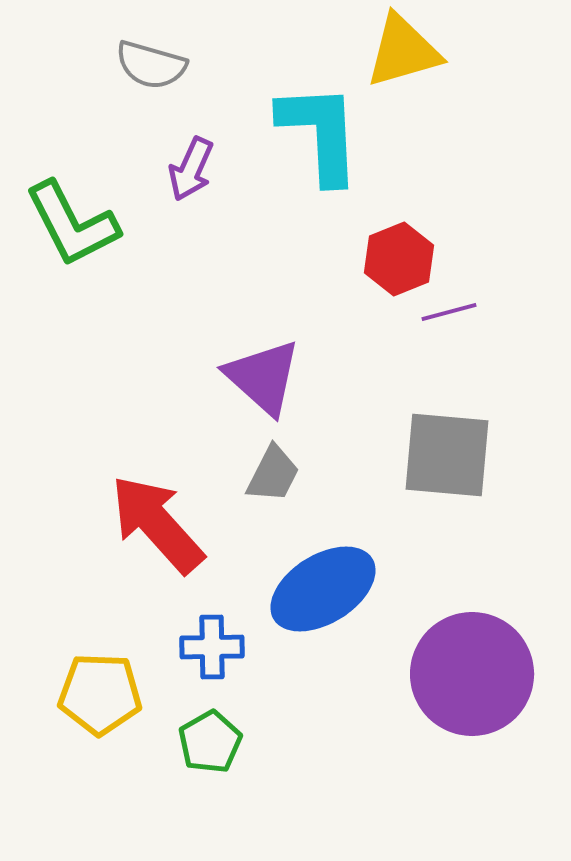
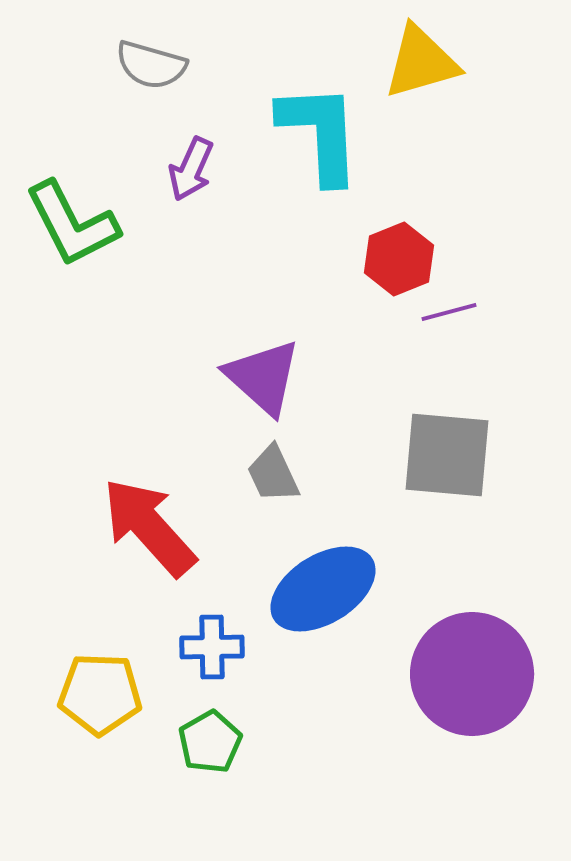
yellow triangle: moved 18 px right, 11 px down
gray trapezoid: rotated 128 degrees clockwise
red arrow: moved 8 px left, 3 px down
